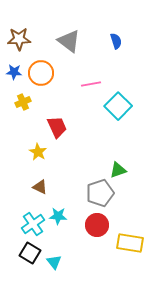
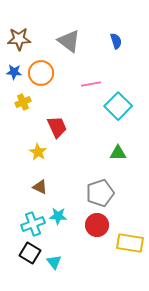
green triangle: moved 17 px up; rotated 18 degrees clockwise
cyan cross: rotated 15 degrees clockwise
